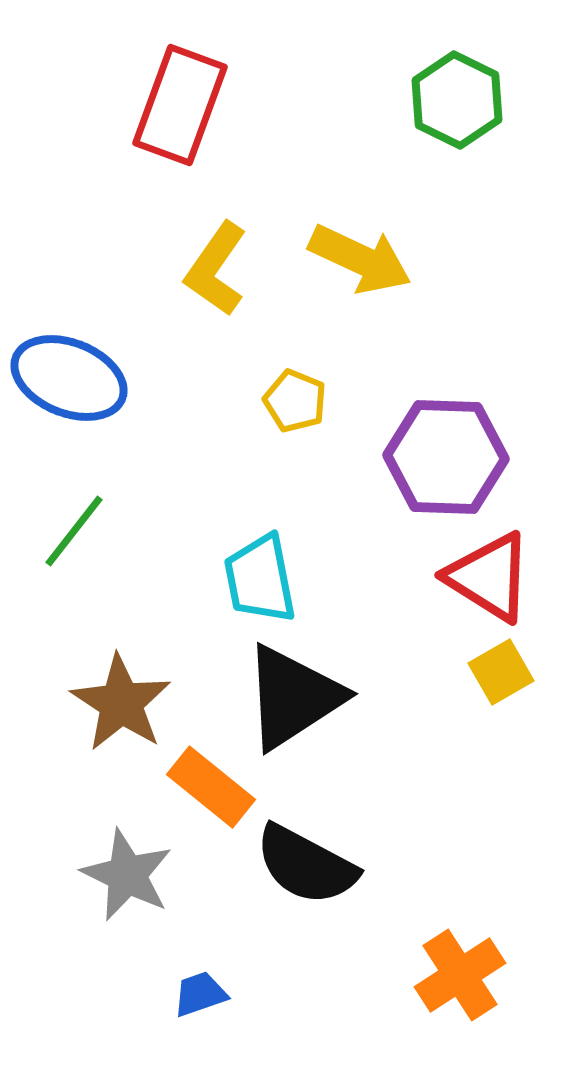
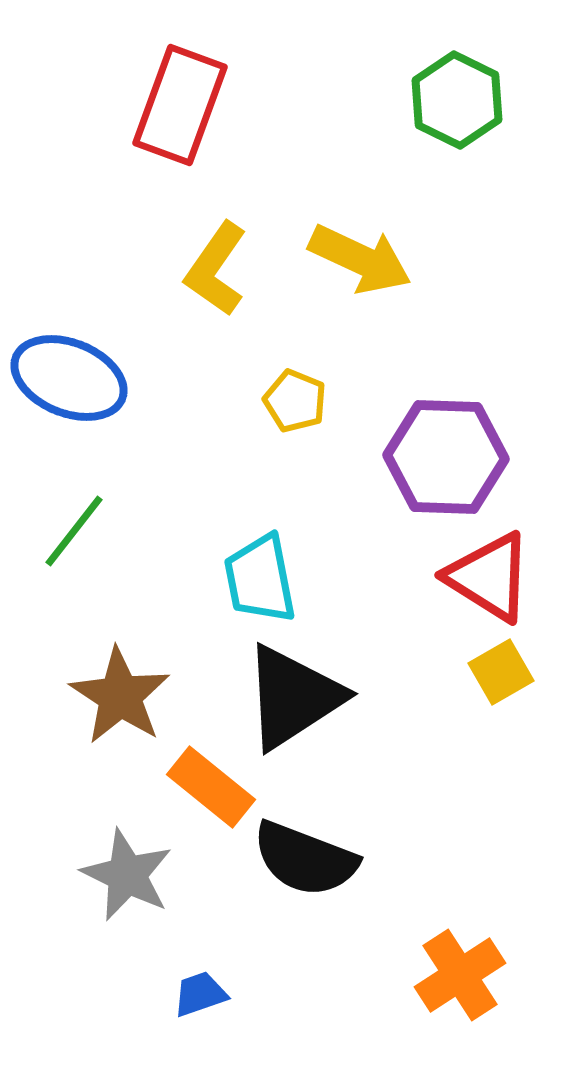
brown star: moved 1 px left, 7 px up
black semicircle: moved 1 px left, 6 px up; rotated 7 degrees counterclockwise
